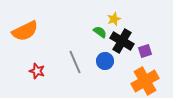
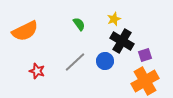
green semicircle: moved 21 px left, 8 px up; rotated 16 degrees clockwise
purple square: moved 4 px down
gray line: rotated 70 degrees clockwise
